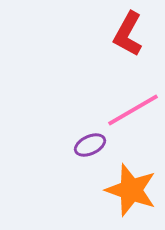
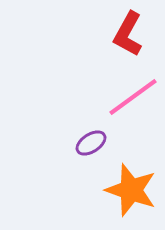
pink line: moved 13 px up; rotated 6 degrees counterclockwise
purple ellipse: moved 1 px right, 2 px up; rotated 8 degrees counterclockwise
